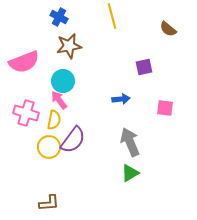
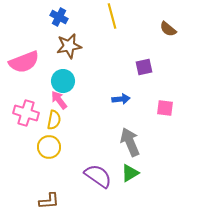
purple semicircle: moved 25 px right, 36 px down; rotated 92 degrees counterclockwise
brown L-shape: moved 2 px up
